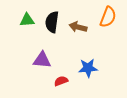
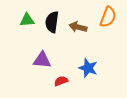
blue star: rotated 24 degrees clockwise
